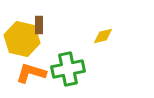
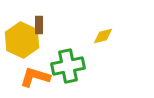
yellow hexagon: moved 1 px down; rotated 12 degrees clockwise
green cross: moved 3 px up
orange L-shape: moved 4 px right, 4 px down
